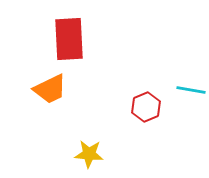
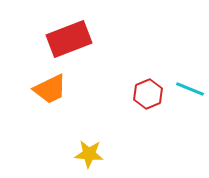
red rectangle: rotated 72 degrees clockwise
cyan line: moved 1 px left, 1 px up; rotated 12 degrees clockwise
red hexagon: moved 2 px right, 13 px up
